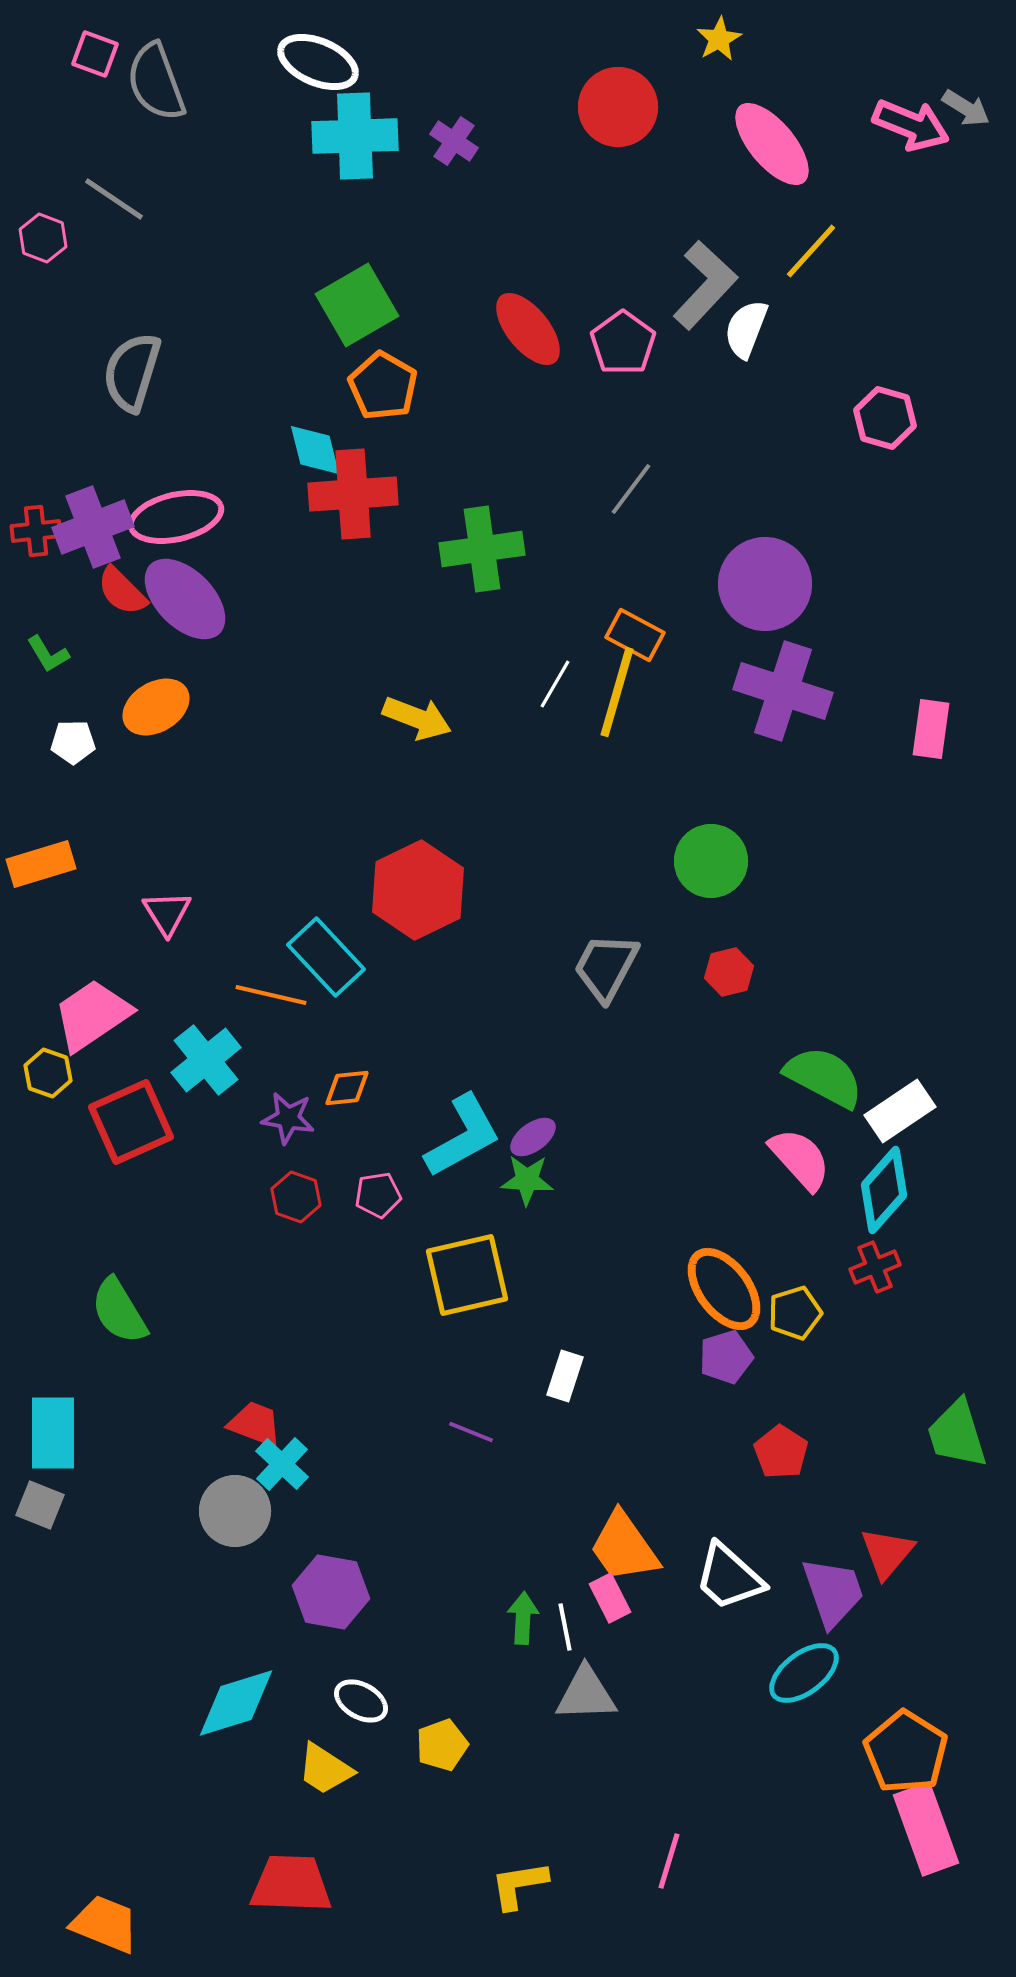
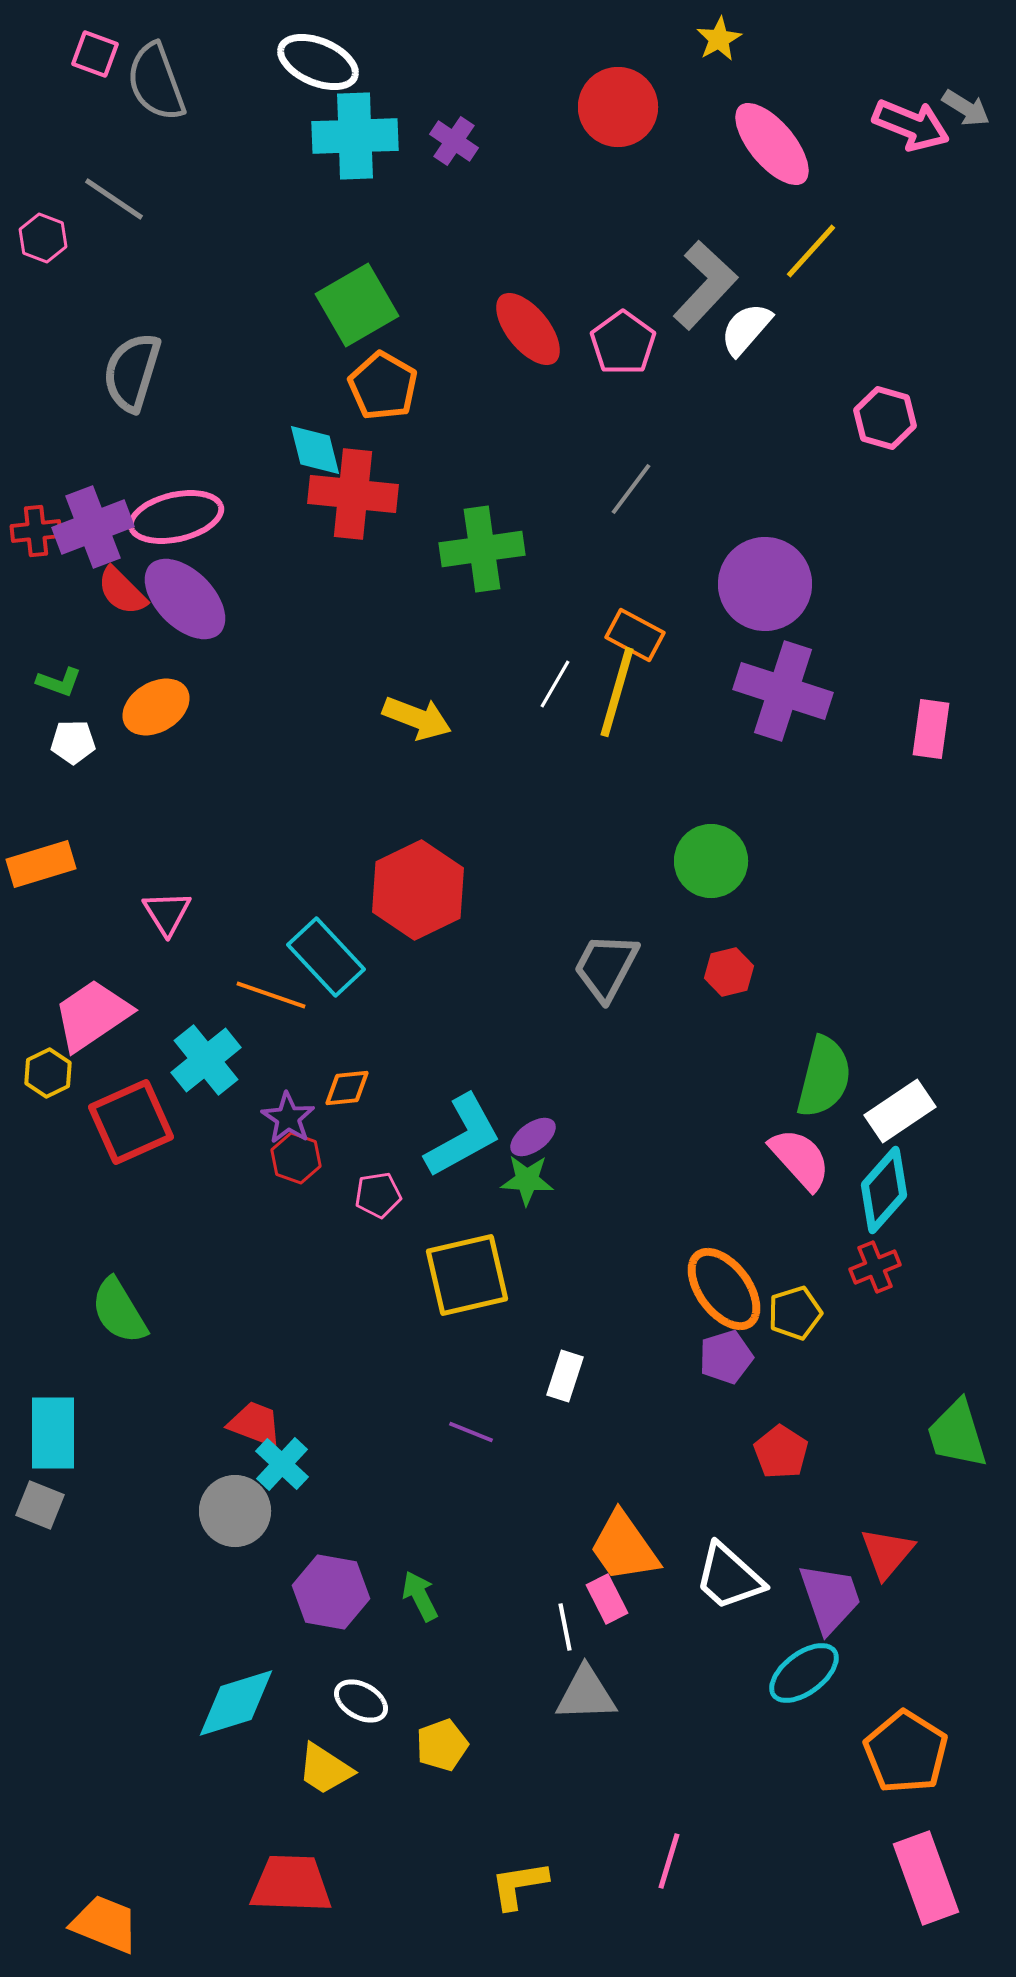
white semicircle at (746, 329): rotated 20 degrees clockwise
red cross at (353, 494): rotated 10 degrees clockwise
green L-shape at (48, 654): moved 11 px right, 28 px down; rotated 39 degrees counterclockwise
orange line at (271, 995): rotated 6 degrees clockwise
yellow hexagon at (48, 1073): rotated 15 degrees clockwise
green semicircle at (824, 1077): rotated 76 degrees clockwise
purple star at (288, 1118): rotated 24 degrees clockwise
red hexagon at (296, 1197): moved 39 px up
purple trapezoid at (833, 1592): moved 3 px left, 6 px down
pink rectangle at (610, 1598): moved 3 px left, 1 px down
green arrow at (523, 1618): moved 103 px left, 22 px up; rotated 30 degrees counterclockwise
pink rectangle at (926, 1829): moved 49 px down
